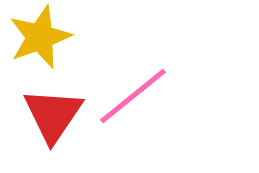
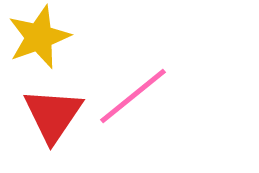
yellow star: moved 1 px left
